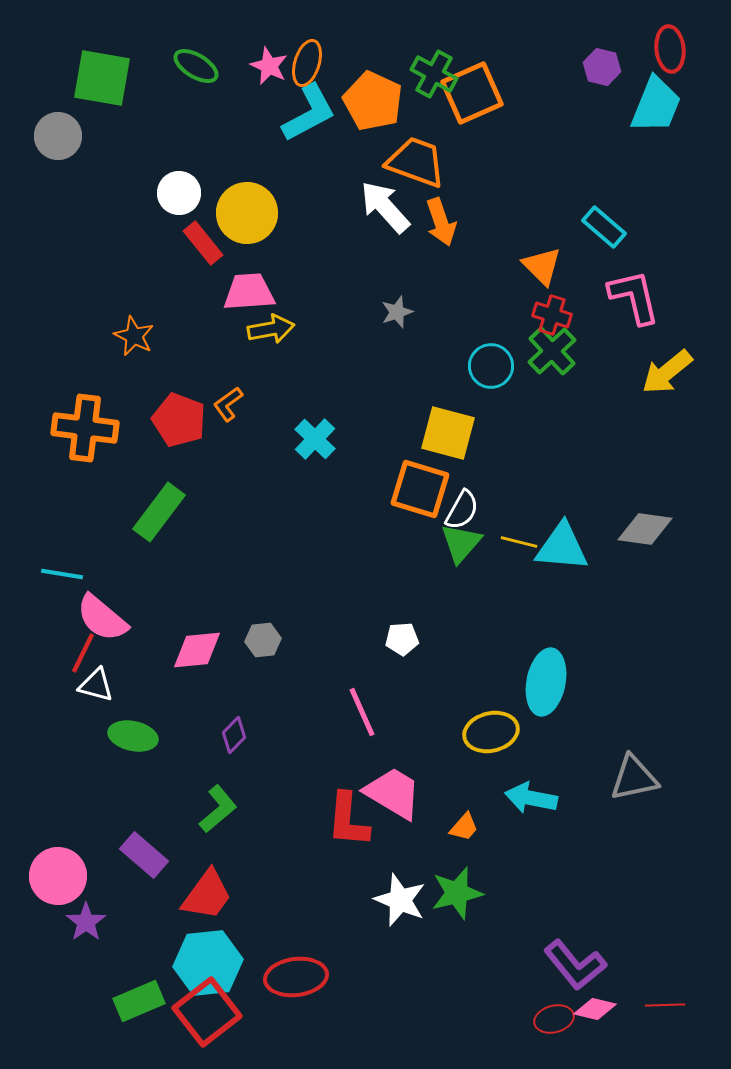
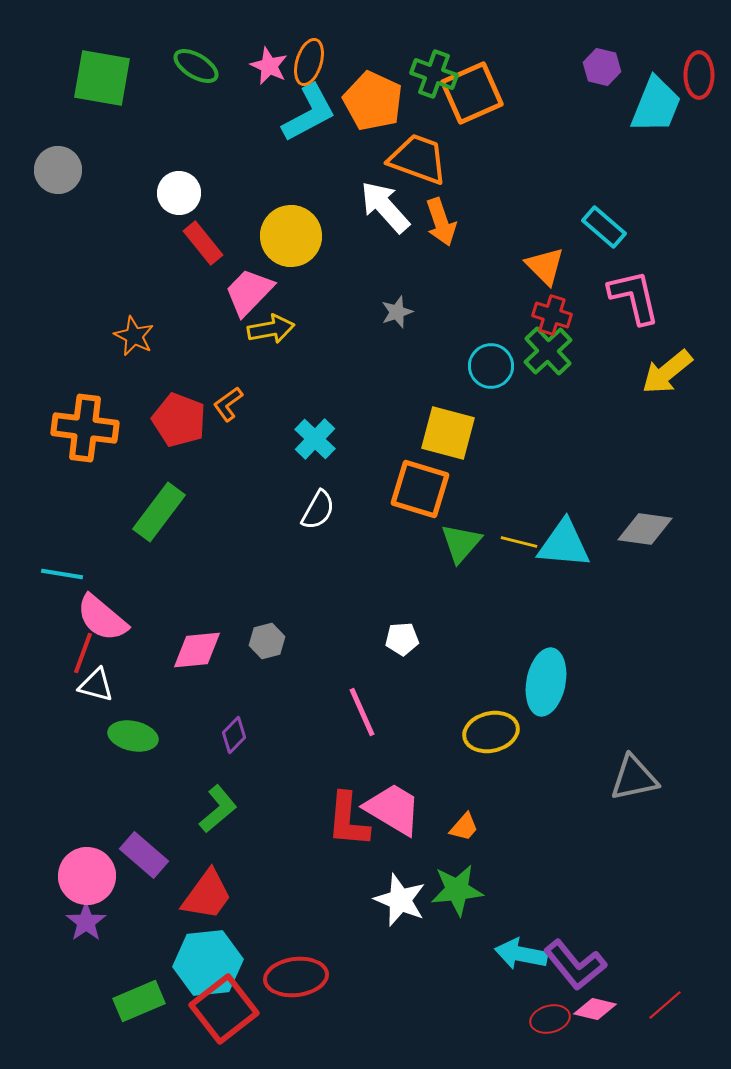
red ellipse at (670, 49): moved 29 px right, 26 px down; rotated 6 degrees clockwise
orange ellipse at (307, 63): moved 2 px right, 1 px up
green cross at (434, 74): rotated 9 degrees counterclockwise
gray circle at (58, 136): moved 34 px down
orange trapezoid at (416, 162): moved 2 px right, 3 px up
yellow circle at (247, 213): moved 44 px right, 23 px down
orange triangle at (542, 266): moved 3 px right
pink trapezoid at (249, 292): rotated 42 degrees counterclockwise
green cross at (552, 351): moved 4 px left
white semicircle at (462, 510): moved 144 px left
cyan triangle at (562, 547): moved 2 px right, 3 px up
gray hexagon at (263, 640): moved 4 px right, 1 px down; rotated 8 degrees counterclockwise
red line at (83, 653): rotated 6 degrees counterclockwise
pink trapezoid at (393, 793): moved 16 px down
cyan arrow at (531, 798): moved 10 px left, 156 px down
pink circle at (58, 876): moved 29 px right
green star at (457, 893): moved 3 px up; rotated 8 degrees clockwise
red line at (665, 1005): rotated 39 degrees counterclockwise
red square at (207, 1012): moved 17 px right, 3 px up
red ellipse at (554, 1019): moved 4 px left
